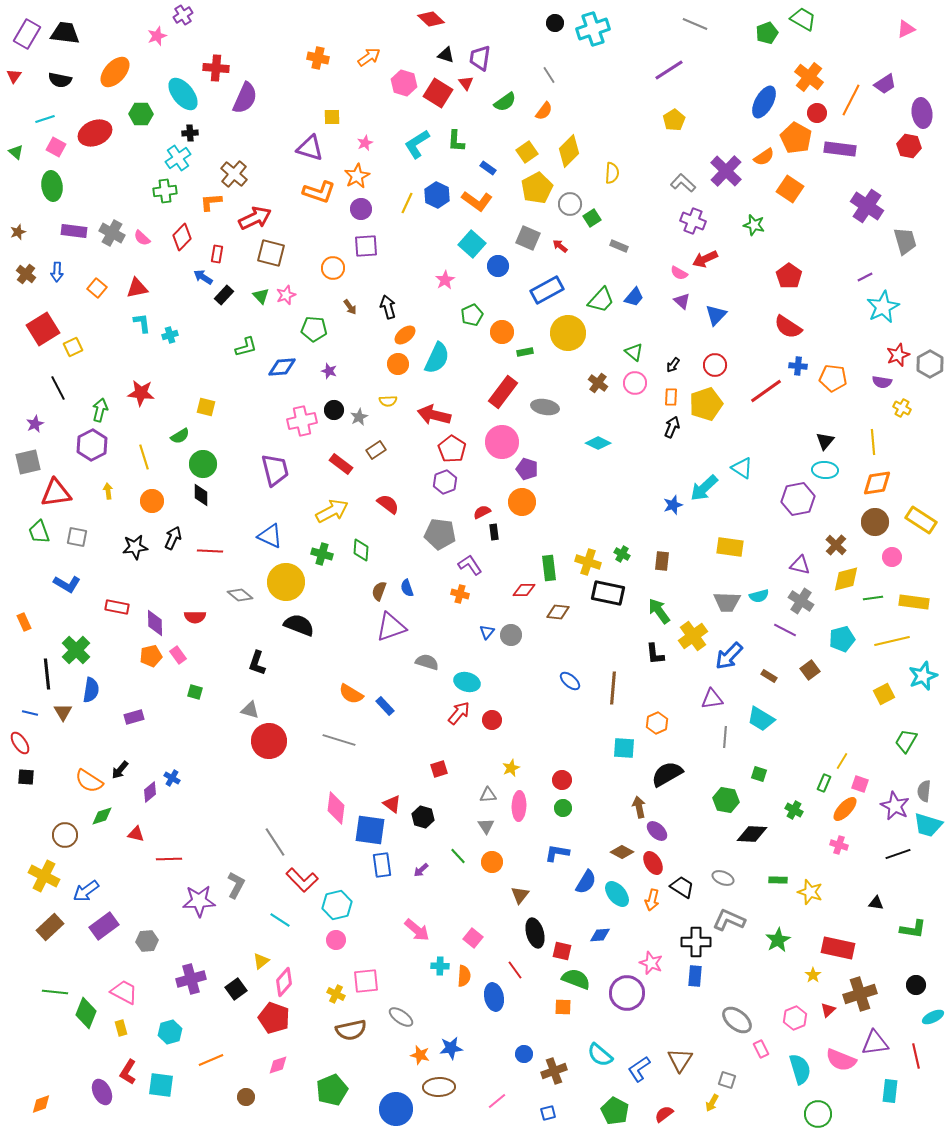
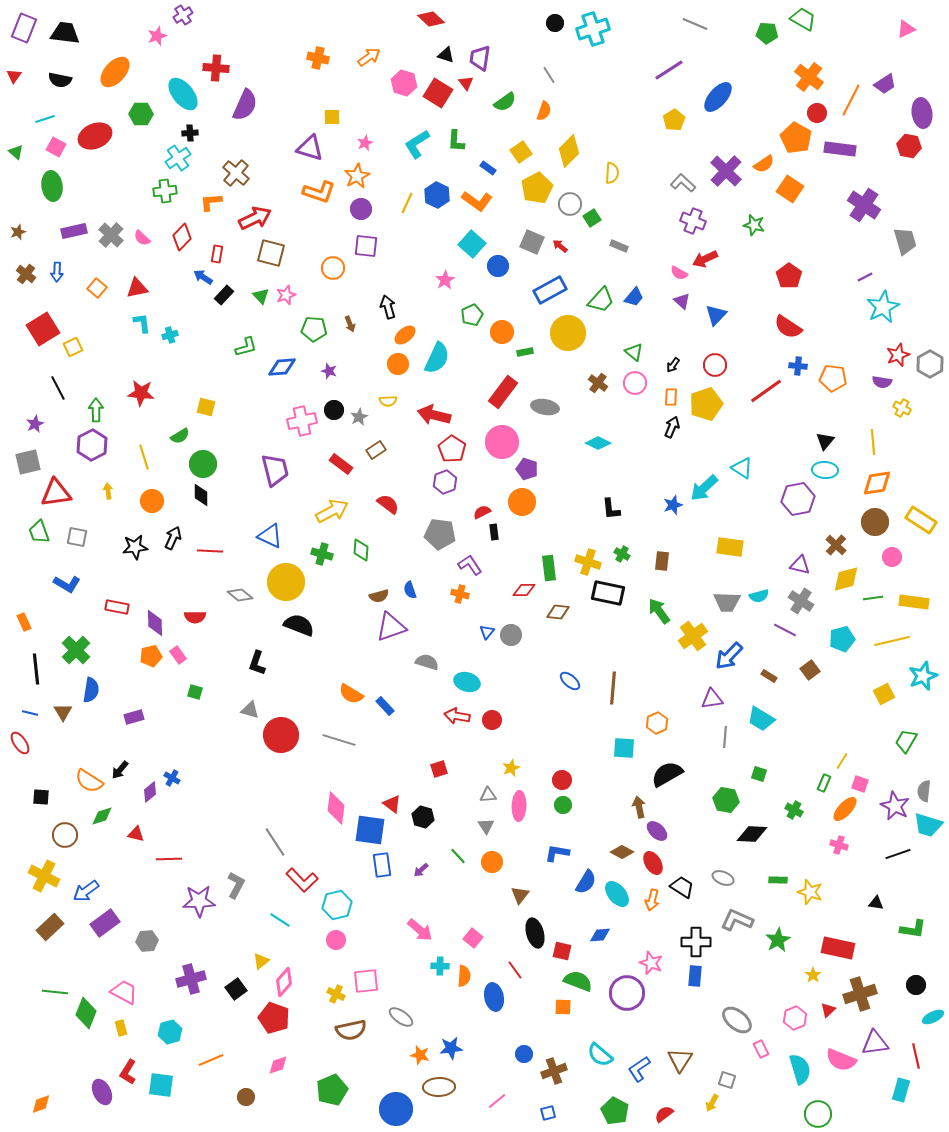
green pentagon at (767, 33): rotated 25 degrees clockwise
purple rectangle at (27, 34): moved 3 px left, 6 px up; rotated 8 degrees counterclockwise
purple semicircle at (245, 98): moved 7 px down
blue ellipse at (764, 102): moved 46 px left, 5 px up; rotated 12 degrees clockwise
orange semicircle at (544, 111): rotated 18 degrees counterclockwise
red ellipse at (95, 133): moved 3 px down
yellow square at (527, 152): moved 6 px left
orange semicircle at (764, 157): moved 7 px down
brown cross at (234, 174): moved 2 px right, 1 px up
purple cross at (867, 206): moved 3 px left, 1 px up
purple rectangle at (74, 231): rotated 20 degrees counterclockwise
gray cross at (112, 233): moved 1 px left, 2 px down; rotated 15 degrees clockwise
gray square at (528, 238): moved 4 px right, 4 px down
purple square at (366, 246): rotated 10 degrees clockwise
blue rectangle at (547, 290): moved 3 px right
brown arrow at (350, 307): moved 17 px down; rotated 14 degrees clockwise
green arrow at (100, 410): moved 4 px left; rotated 15 degrees counterclockwise
blue semicircle at (407, 588): moved 3 px right, 2 px down
brown semicircle at (379, 591): moved 5 px down; rotated 126 degrees counterclockwise
black L-shape at (655, 654): moved 44 px left, 145 px up
black line at (47, 674): moved 11 px left, 5 px up
red arrow at (459, 713): moved 2 px left, 3 px down; rotated 120 degrees counterclockwise
red circle at (269, 741): moved 12 px right, 6 px up
black square at (26, 777): moved 15 px right, 20 px down
green circle at (563, 808): moved 3 px up
gray L-shape at (729, 920): moved 8 px right
purple rectangle at (104, 926): moved 1 px right, 3 px up
pink arrow at (417, 930): moved 3 px right
green semicircle at (576, 979): moved 2 px right, 2 px down
cyan rectangle at (890, 1091): moved 11 px right, 1 px up; rotated 10 degrees clockwise
